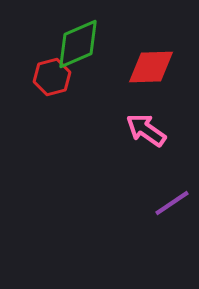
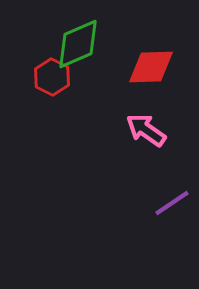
red hexagon: rotated 18 degrees counterclockwise
